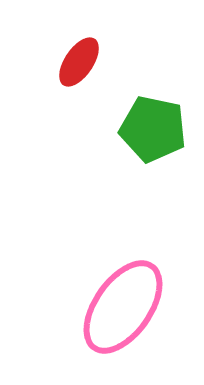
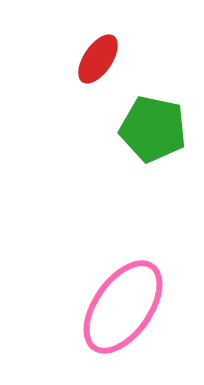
red ellipse: moved 19 px right, 3 px up
